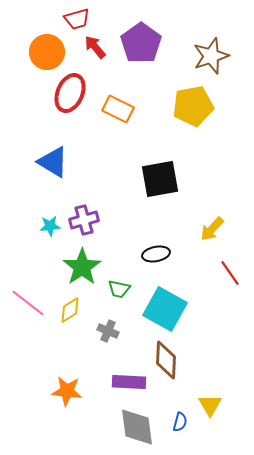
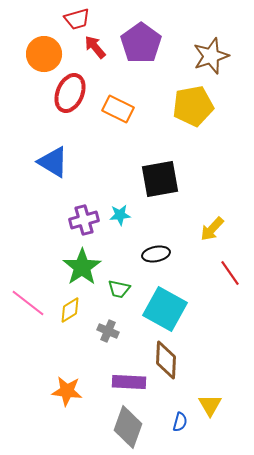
orange circle: moved 3 px left, 2 px down
cyan star: moved 70 px right, 11 px up
gray diamond: moved 9 px left; rotated 27 degrees clockwise
